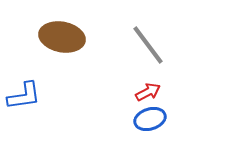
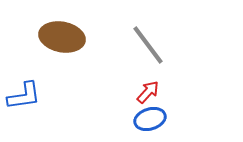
red arrow: rotated 20 degrees counterclockwise
